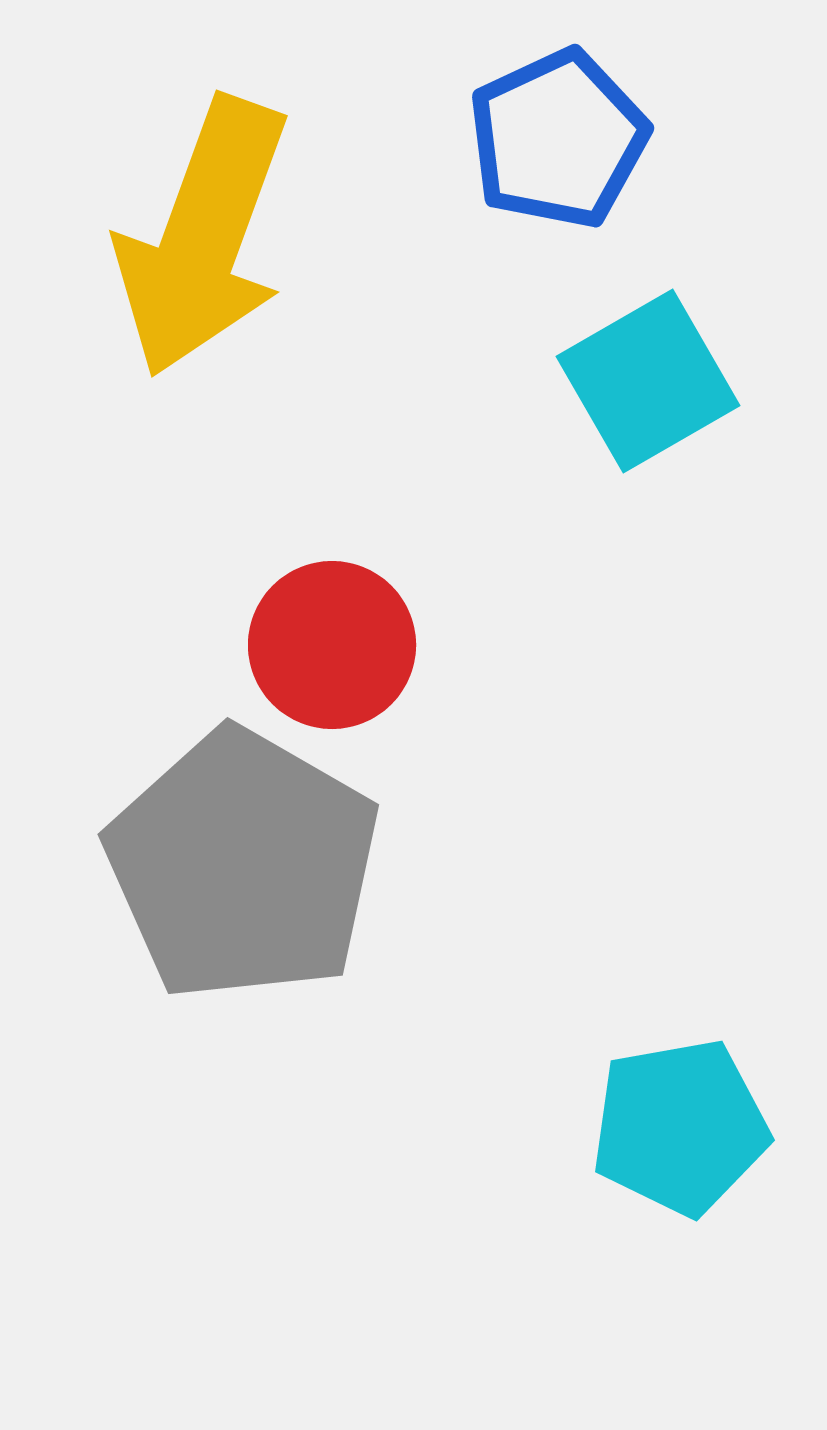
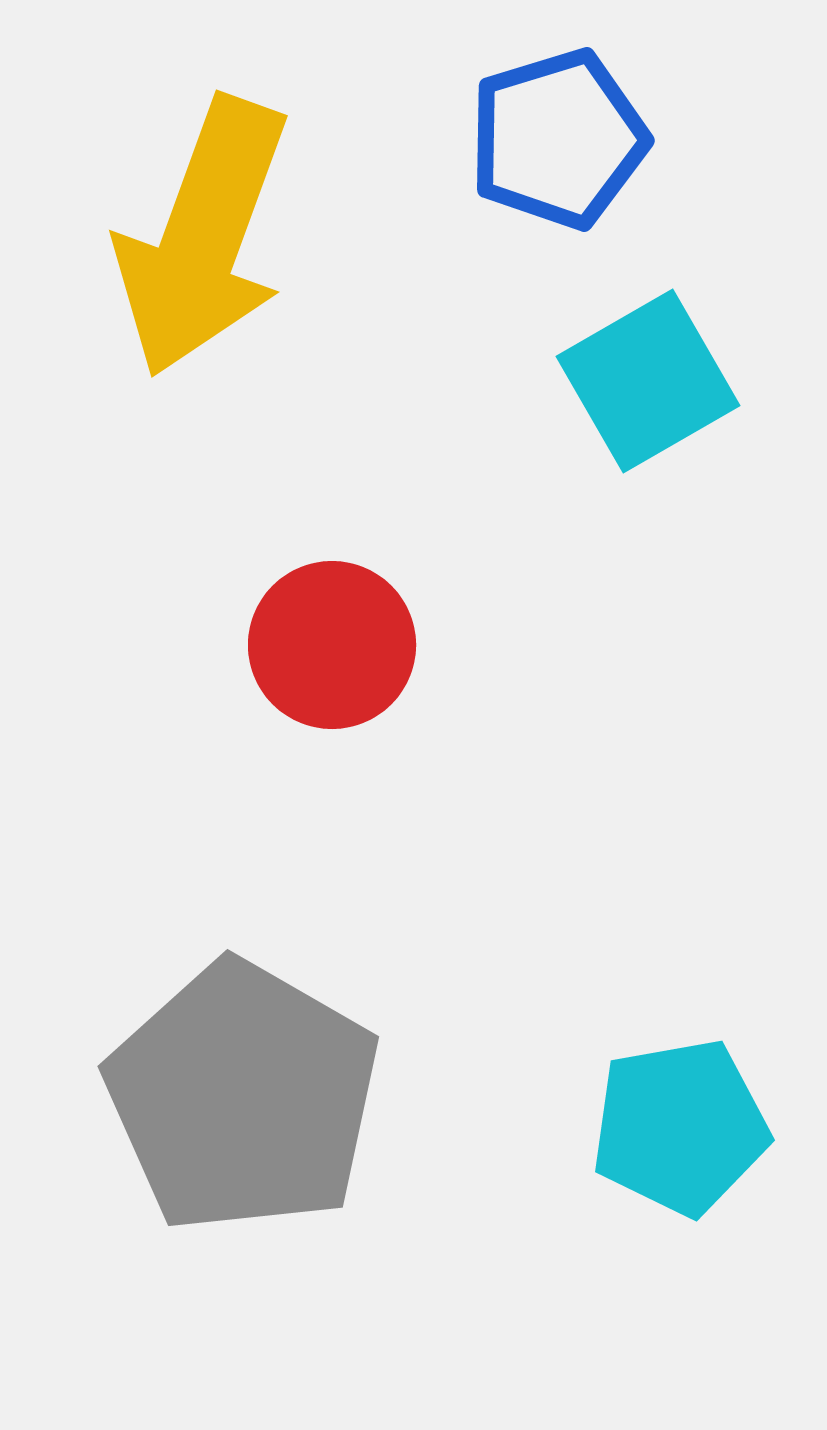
blue pentagon: rotated 8 degrees clockwise
gray pentagon: moved 232 px down
